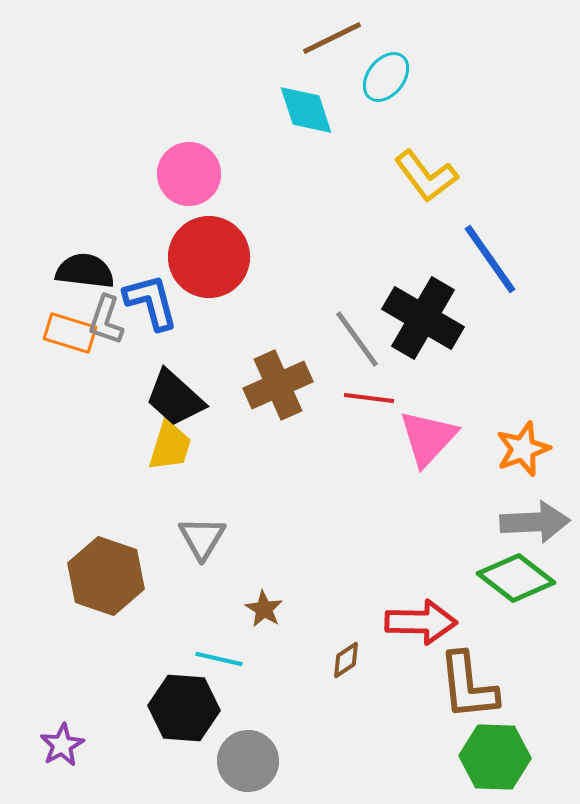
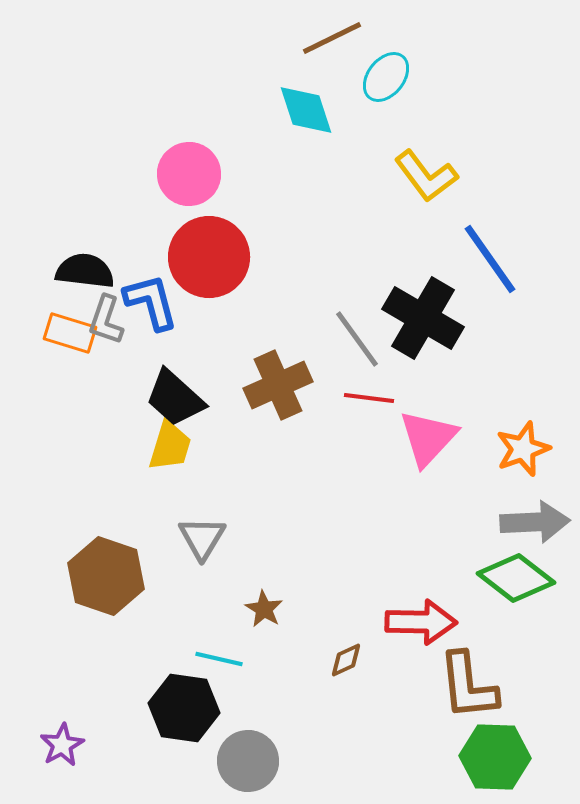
brown diamond: rotated 9 degrees clockwise
black hexagon: rotated 4 degrees clockwise
